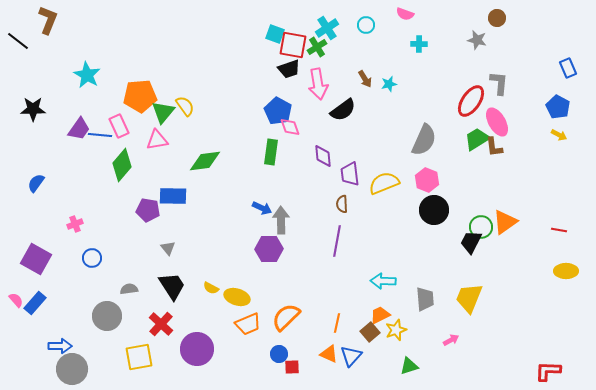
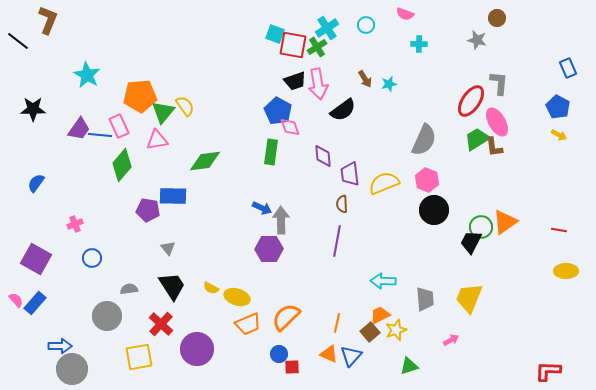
black trapezoid at (289, 69): moved 6 px right, 12 px down
